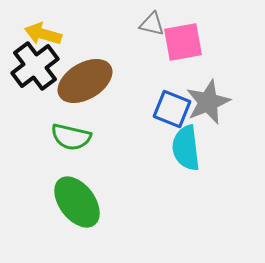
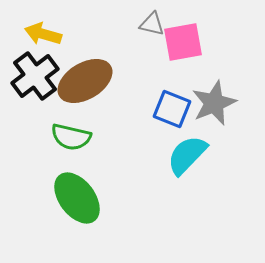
black cross: moved 10 px down
gray star: moved 6 px right, 1 px down
cyan semicircle: moved 1 px right, 7 px down; rotated 51 degrees clockwise
green ellipse: moved 4 px up
